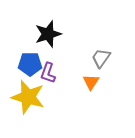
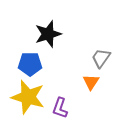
purple L-shape: moved 12 px right, 35 px down
